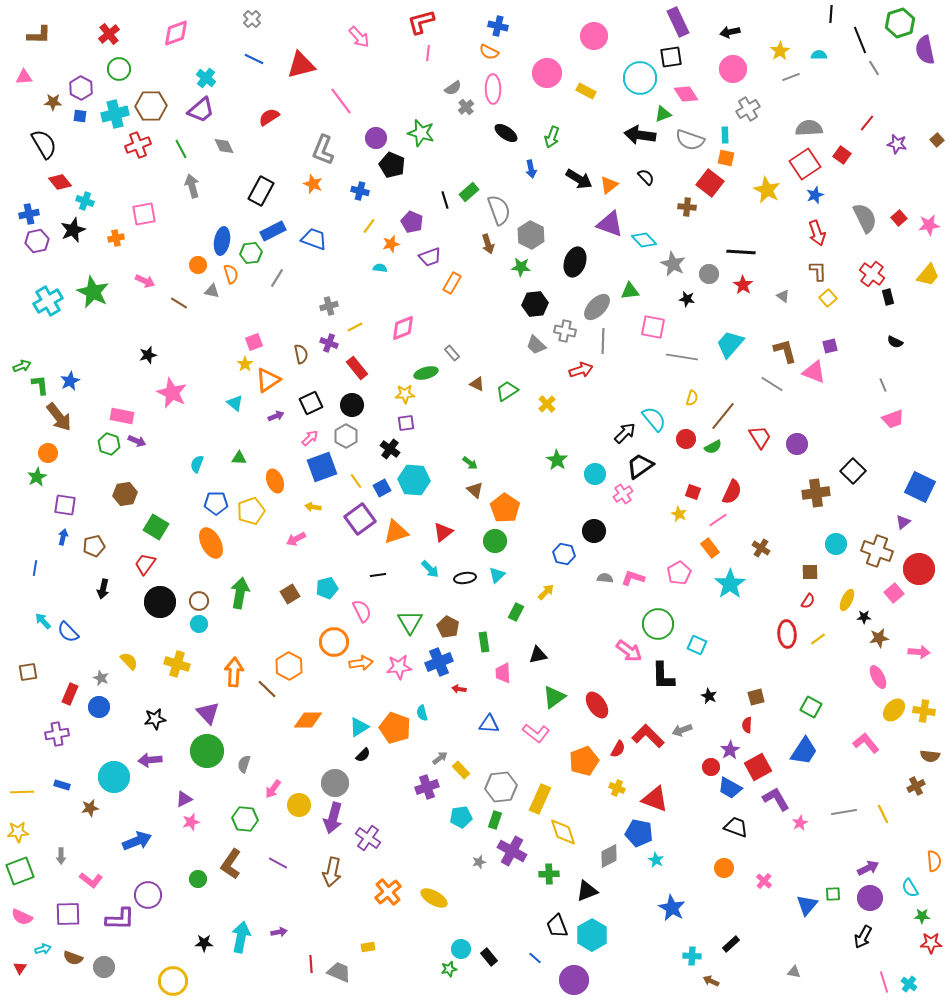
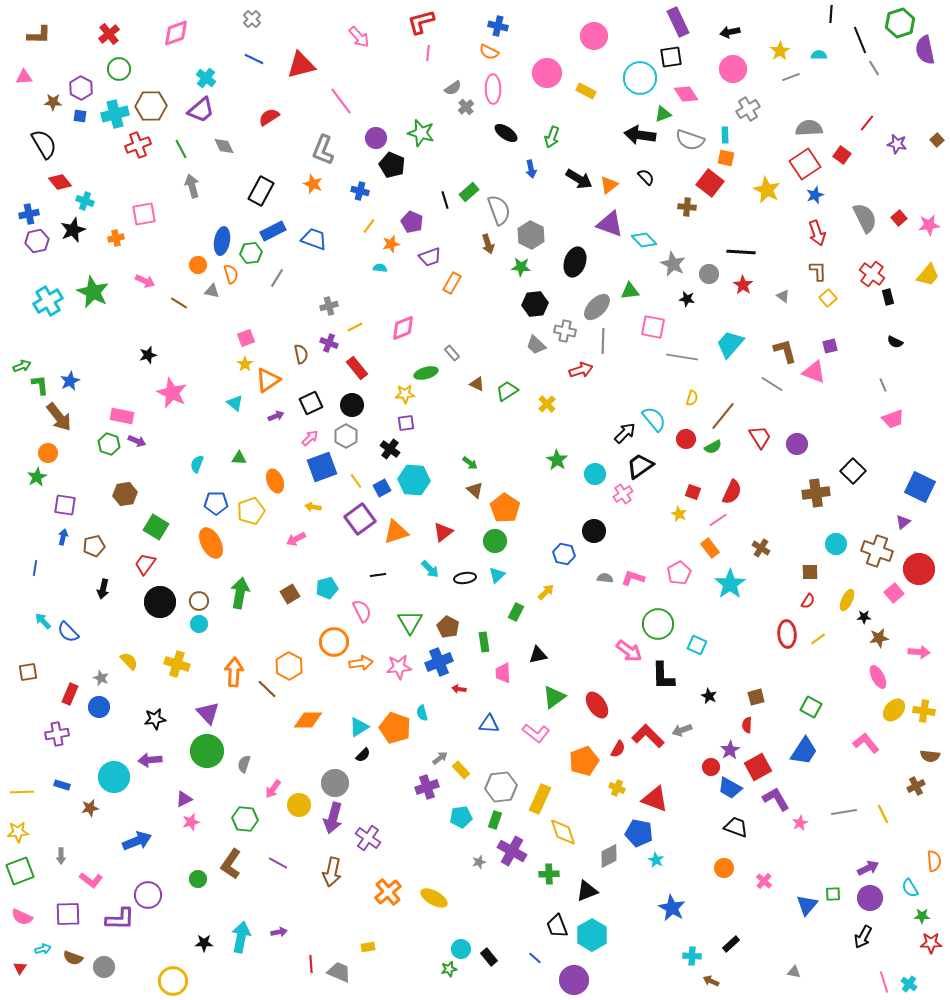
pink square at (254, 342): moved 8 px left, 4 px up
